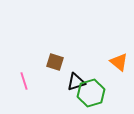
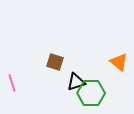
pink line: moved 12 px left, 2 px down
green hexagon: rotated 16 degrees clockwise
